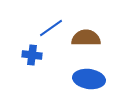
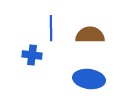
blue line: rotated 55 degrees counterclockwise
brown semicircle: moved 4 px right, 3 px up
